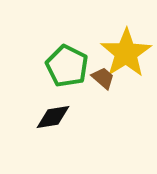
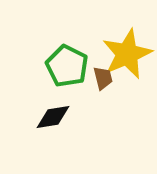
yellow star: moved 1 px right, 1 px down; rotated 9 degrees clockwise
brown trapezoid: rotated 35 degrees clockwise
